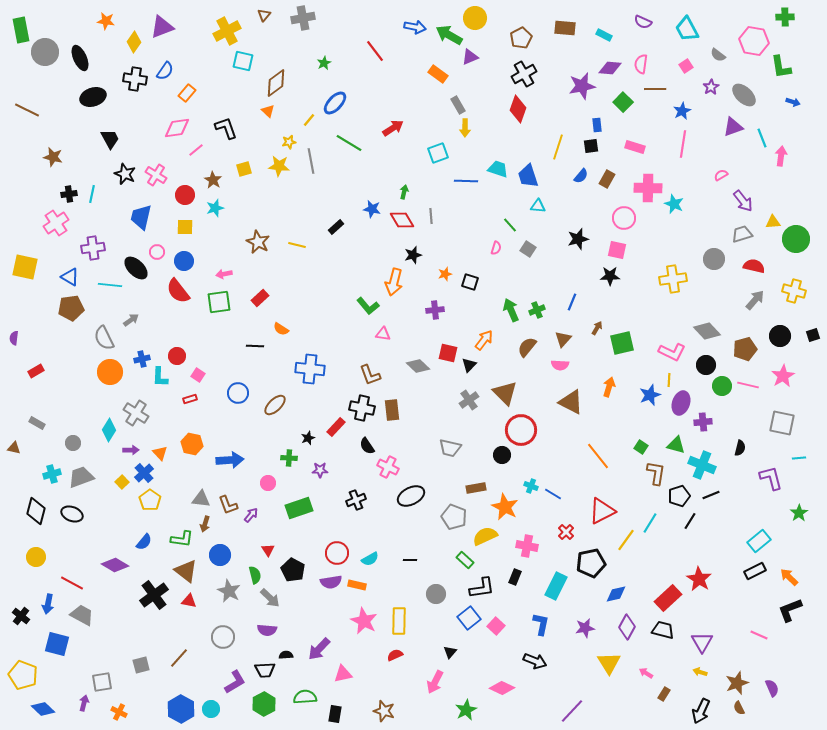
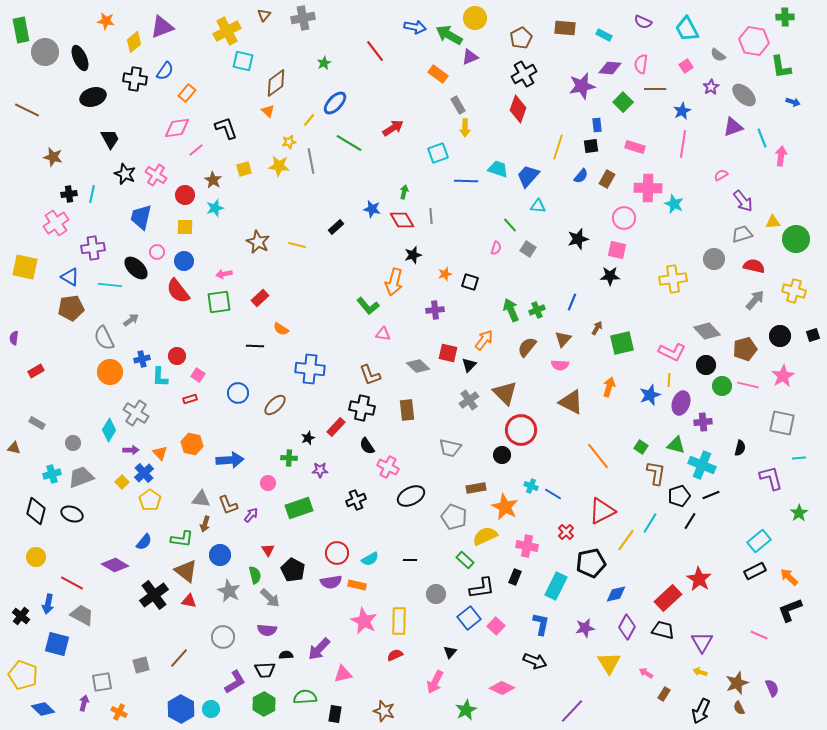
yellow diamond at (134, 42): rotated 15 degrees clockwise
blue trapezoid at (528, 176): rotated 60 degrees clockwise
brown rectangle at (392, 410): moved 15 px right
